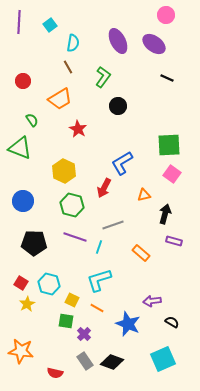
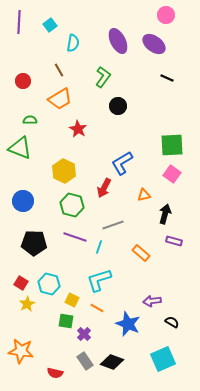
brown line at (68, 67): moved 9 px left, 3 px down
green semicircle at (32, 120): moved 2 px left; rotated 56 degrees counterclockwise
green square at (169, 145): moved 3 px right
